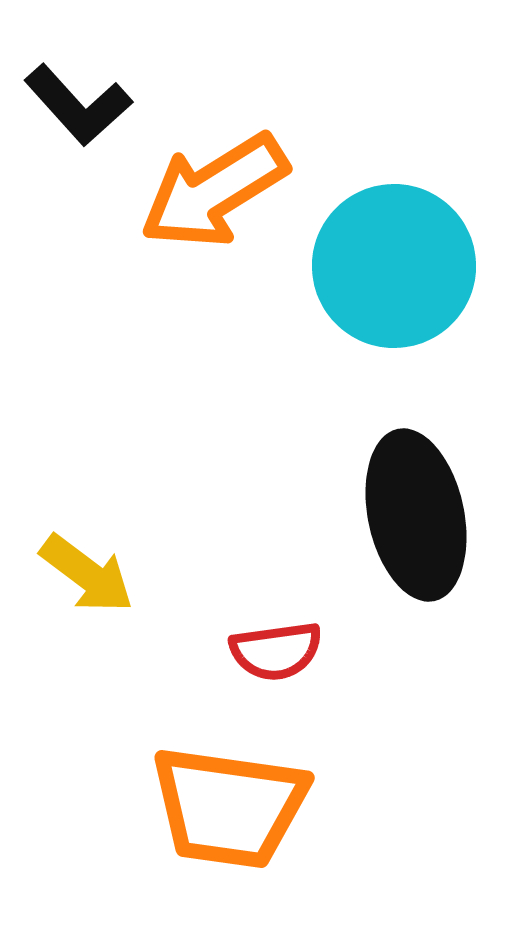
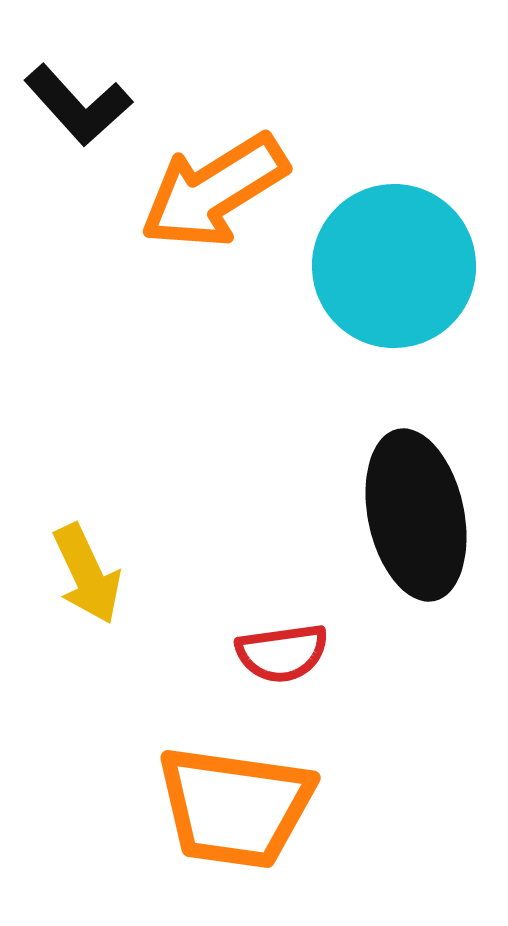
yellow arrow: rotated 28 degrees clockwise
red semicircle: moved 6 px right, 2 px down
orange trapezoid: moved 6 px right
